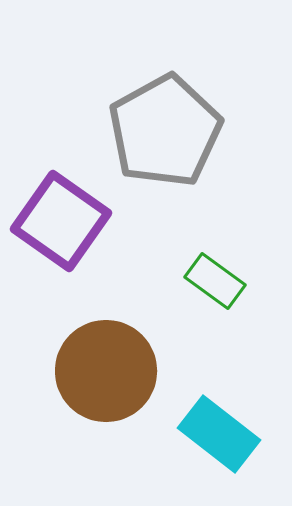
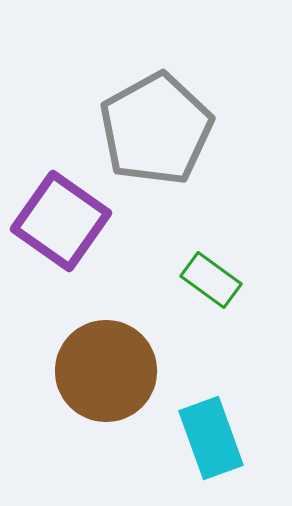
gray pentagon: moved 9 px left, 2 px up
green rectangle: moved 4 px left, 1 px up
cyan rectangle: moved 8 px left, 4 px down; rotated 32 degrees clockwise
